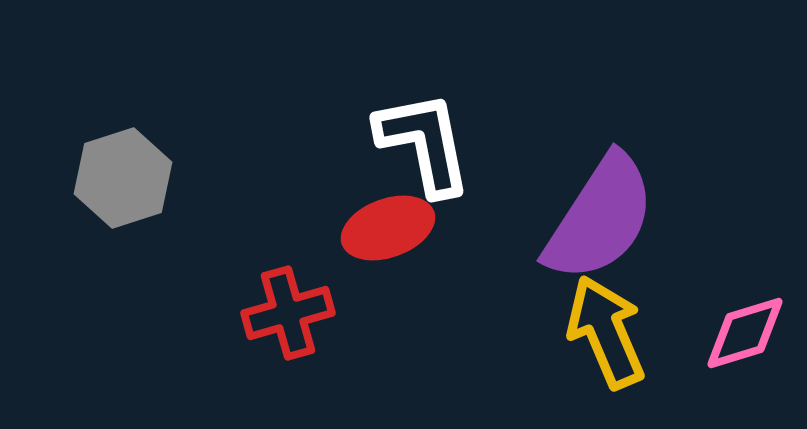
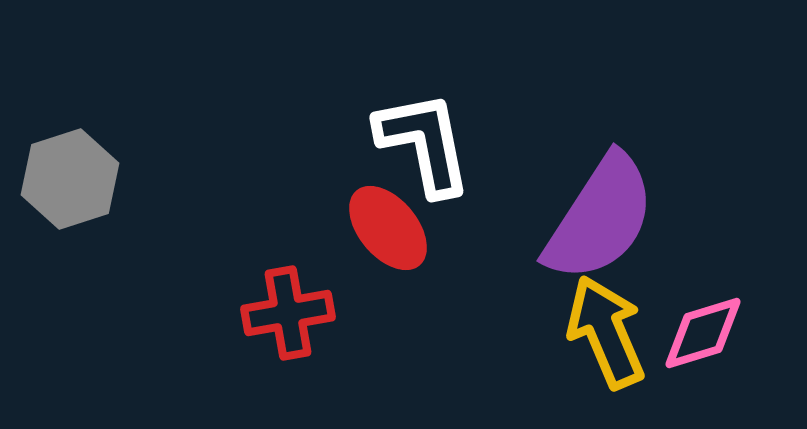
gray hexagon: moved 53 px left, 1 px down
red ellipse: rotated 70 degrees clockwise
red cross: rotated 6 degrees clockwise
pink diamond: moved 42 px left
